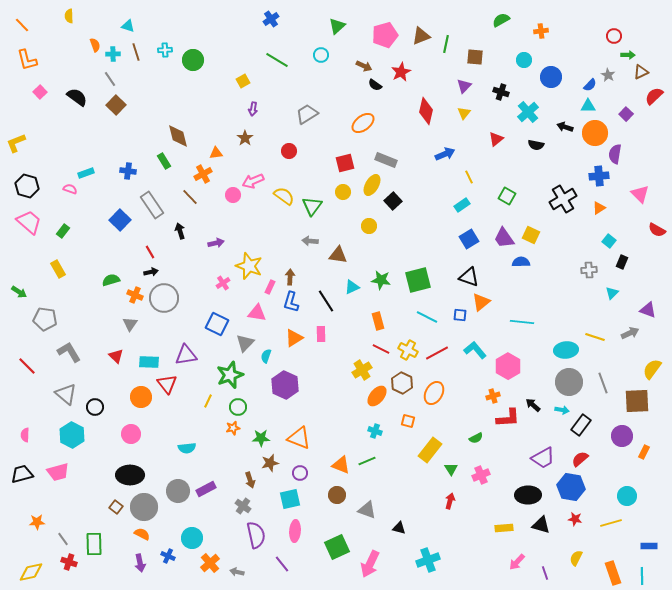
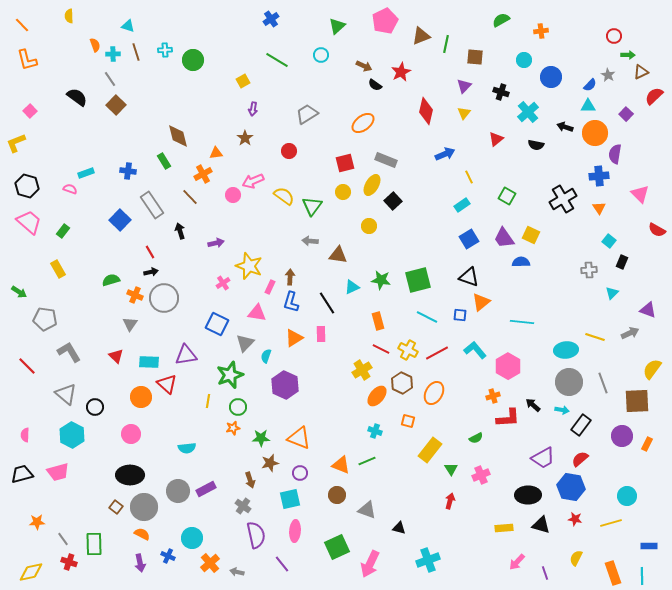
pink pentagon at (385, 35): moved 14 px up; rotated 10 degrees counterclockwise
pink square at (40, 92): moved 10 px left, 19 px down
orange triangle at (599, 208): rotated 32 degrees counterclockwise
black line at (326, 301): moved 1 px right, 2 px down
red triangle at (167, 384): rotated 10 degrees counterclockwise
yellow line at (208, 401): rotated 16 degrees counterclockwise
orange rectangle at (644, 452): moved 3 px right, 8 px up
